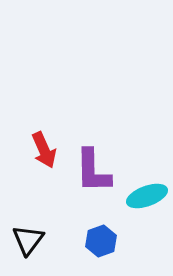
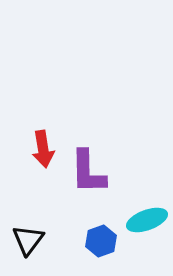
red arrow: moved 1 px left, 1 px up; rotated 15 degrees clockwise
purple L-shape: moved 5 px left, 1 px down
cyan ellipse: moved 24 px down
